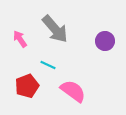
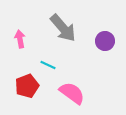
gray arrow: moved 8 px right, 1 px up
pink arrow: rotated 24 degrees clockwise
pink semicircle: moved 1 px left, 2 px down
